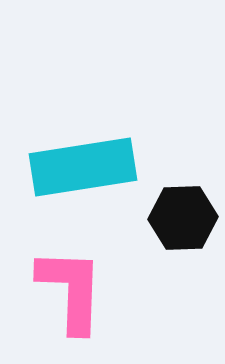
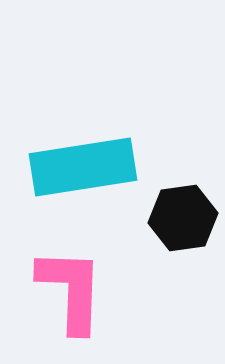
black hexagon: rotated 6 degrees counterclockwise
